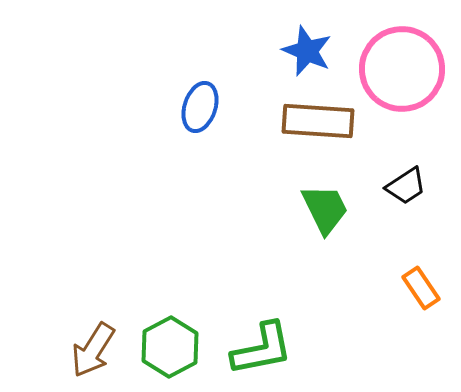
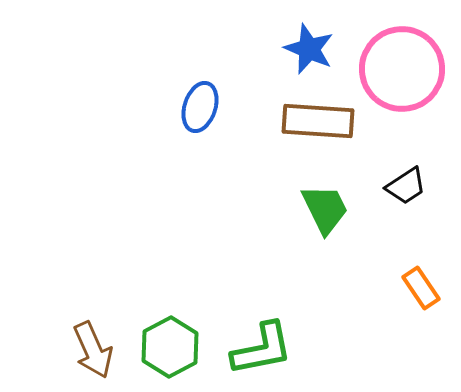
blue star: moved 2 px right, 2 px up
brown arrow: rotated 56 degrees counterclockwise
